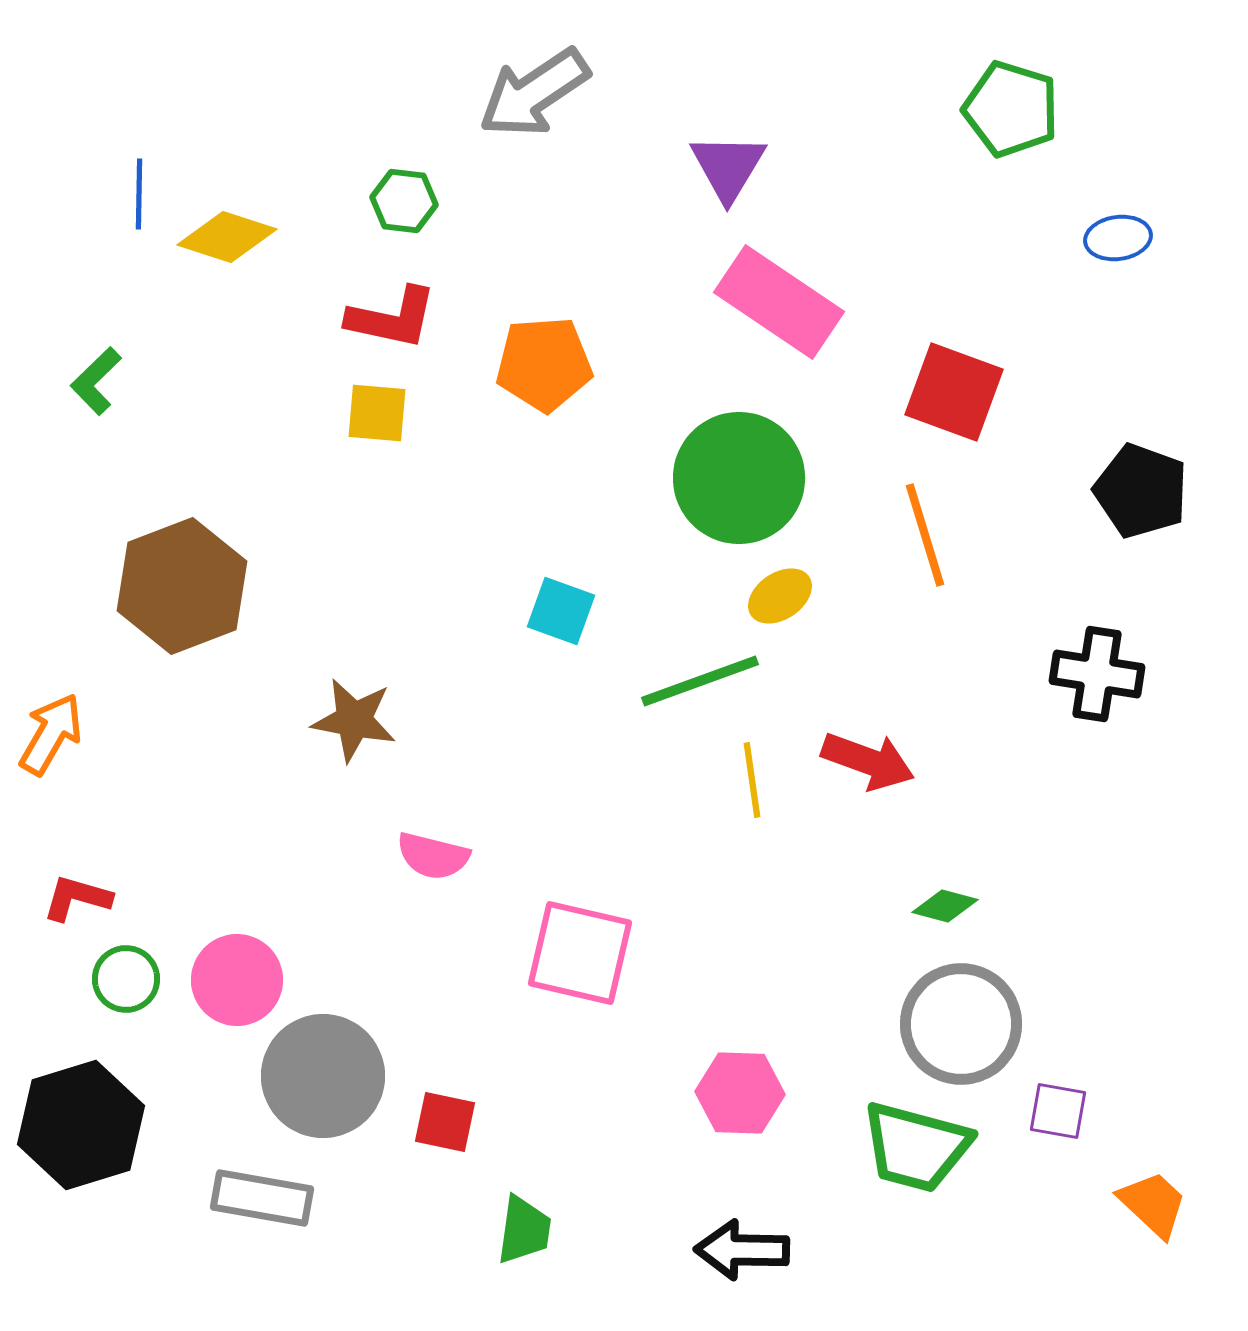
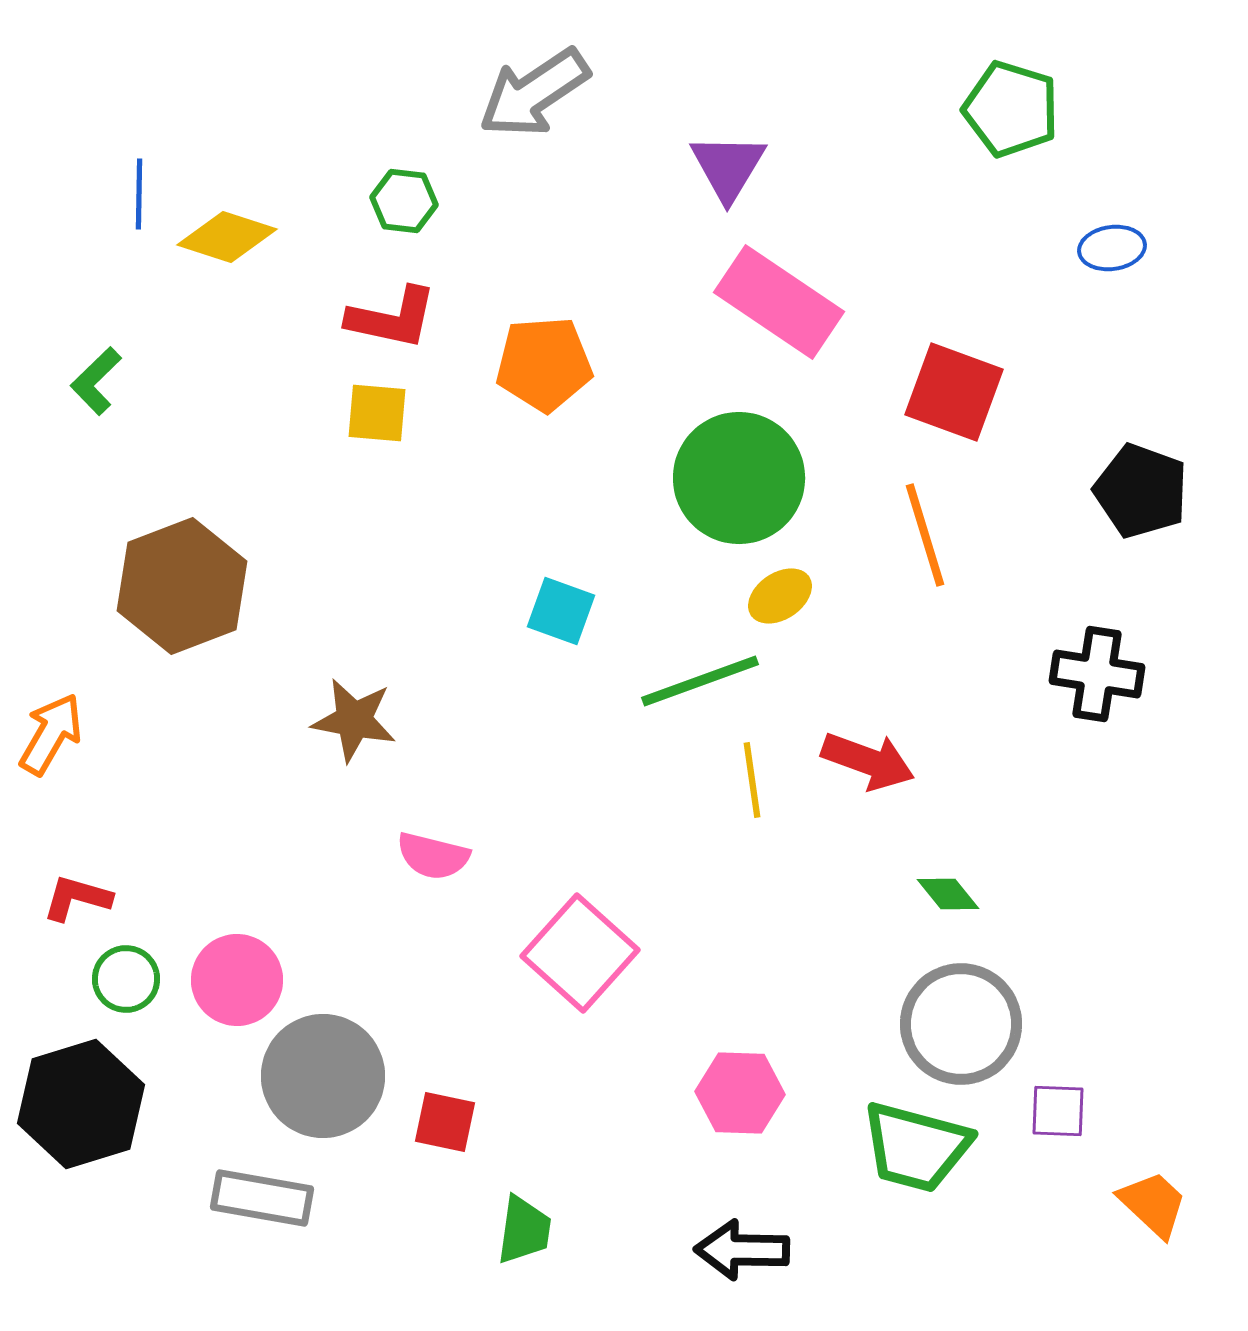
blue ellipse at (1118, 238): moved 6 px left, 10 px down
green diamond at (945, 906): moved 3 px right, 12 px up; rotated 36 degrees clockwise
pink square at (580, 953): rotated 29 degrees clockwise
purple square at (1058, 1111): rotated 8 degrees counterclockwise
black hexagon at (81, 1125): moved 21 px up
